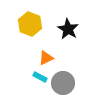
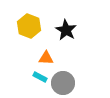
yellow hexagon: moved 1 px left, 2 px down
black star: moved 2 px left, 1 px down
orange triangle: rotated 28 degrees clockwise
